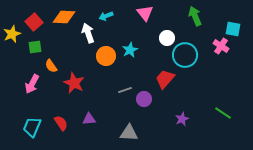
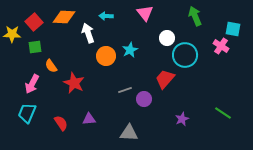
cyan arrow: rotated 24 degrees clockwise
yellow star: rotated 24 degrees clockwise
cyan trapezoid: moved 5 px left, 14 px up
